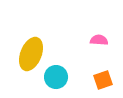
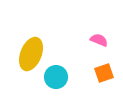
pink semicircle: rotated 18 degrees clockwise
orange square: moved 1 px right, 7 px up
